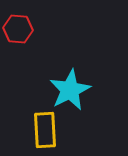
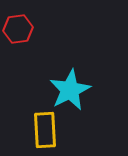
red hexagon: rotated 12 degrees counterclockwise
